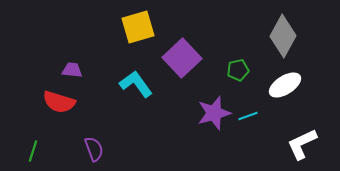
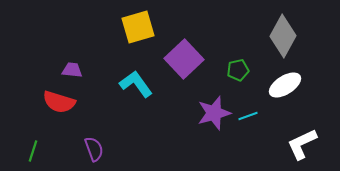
purple square: moved 2 px right, 1 px down
